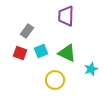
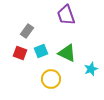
purple trapezoid: moved 1 px up; rotated 20 degrees counterclockwise
yellow circle: moved 4 px left, 1 px up
